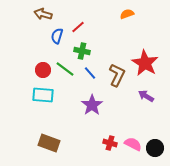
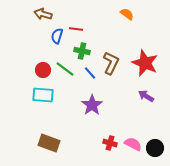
orange semicircle: rotated 56 degrees clockwise
red line: moved 2 px left, 2 px down; rotated 48 degrees clockwise
red star: rotated 8 degrees counterclockwise
brown L-shape: moved 6 px left, 12 px up
